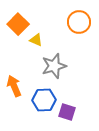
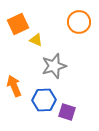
orange square: rotated 20 degrees clockwise
